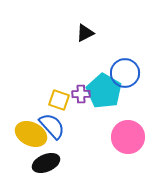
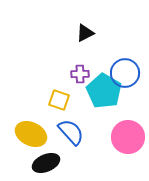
purple cross: moved 1 px left, 20 px up
blue semicircle: moved 19 px right, 6 px down
